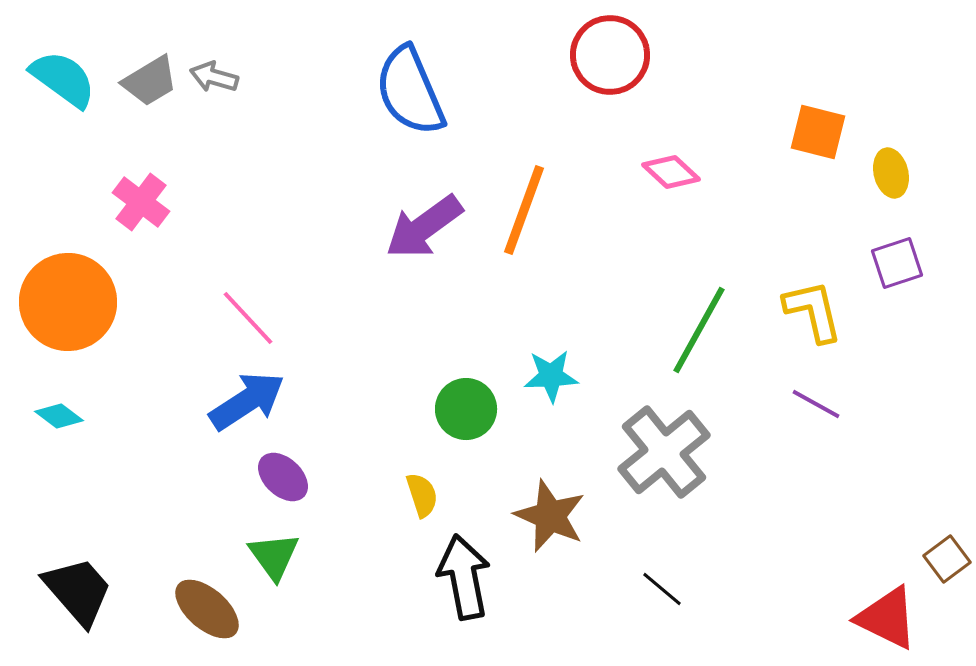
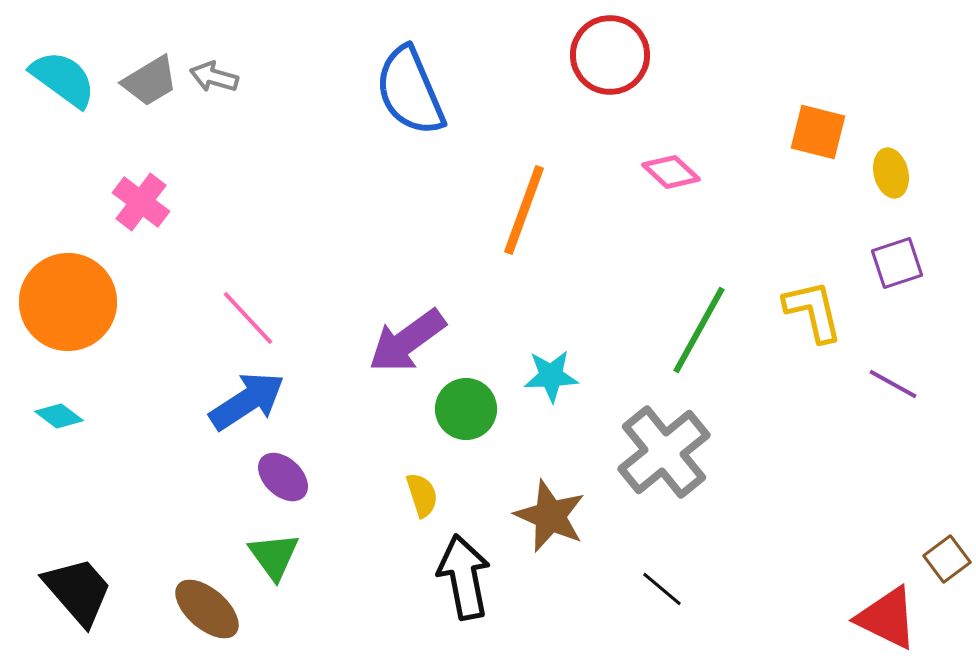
purple arrow: moved 17 px left, 114 px down
purple line: moved 77 px right, 20 px up
